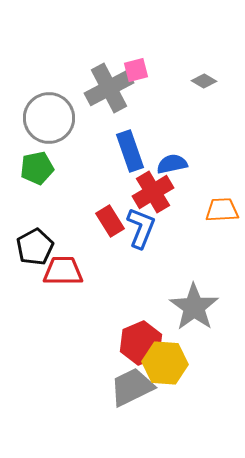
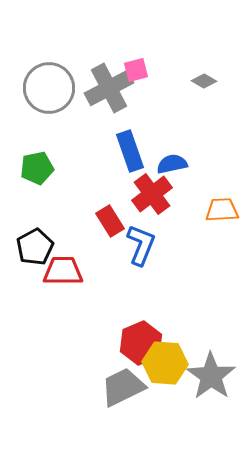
gray circle: moved 30 px up
red cross: moved 1 px left, 2 px down; rotated 6 degrees counterclockwise
blue L-shape: moved 17 px down
gray star: moved 17 px right, 69 px down
gray trapezoid: moved 9 px left
